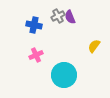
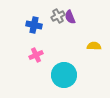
yellow semicircle: rotated 56 degrees clockwise
